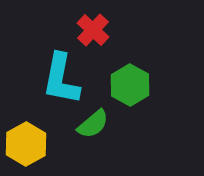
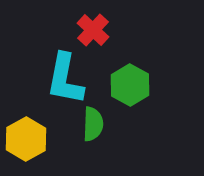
cyan L-shape: moved 4 px right
green semicircle: rotated 48 degrees counterclockwise
yellow hexagon: moved 5 px up
